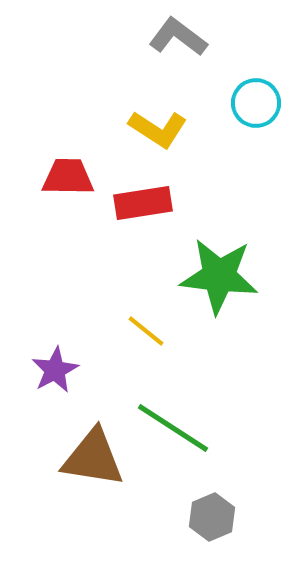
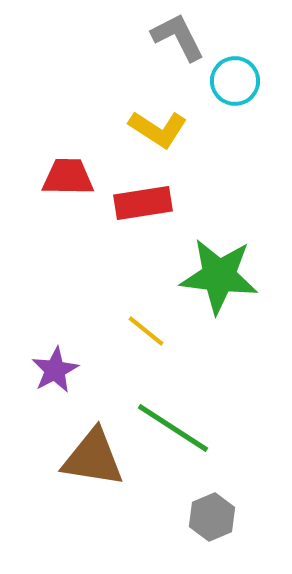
gray L-shape: rotated 26 degrees clockwise
cyan circle: moved 21 px left, 22 px up
